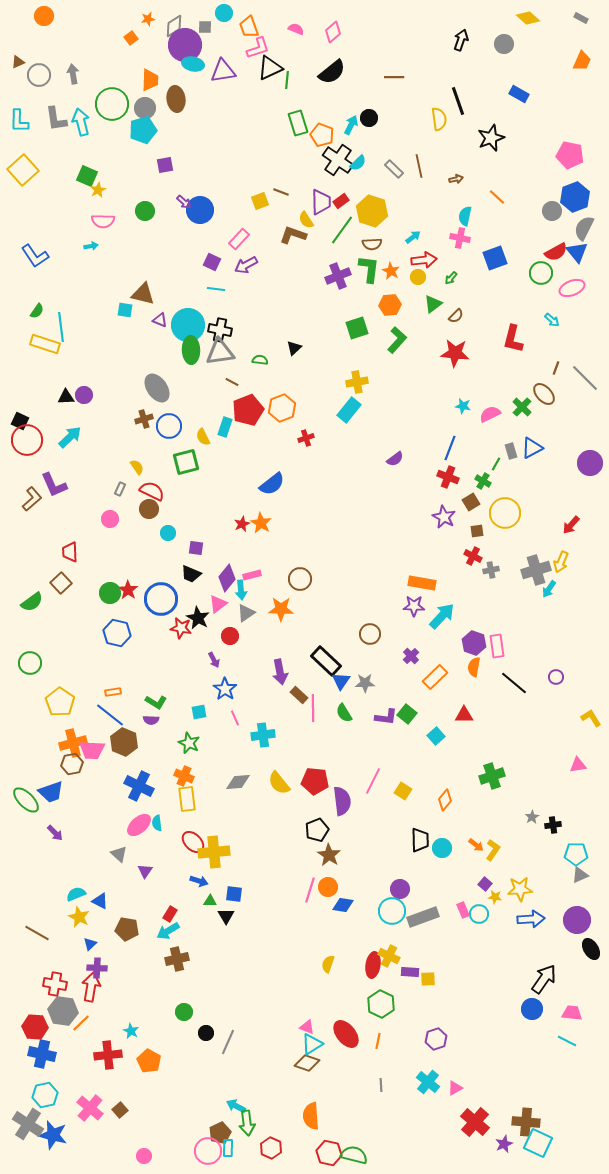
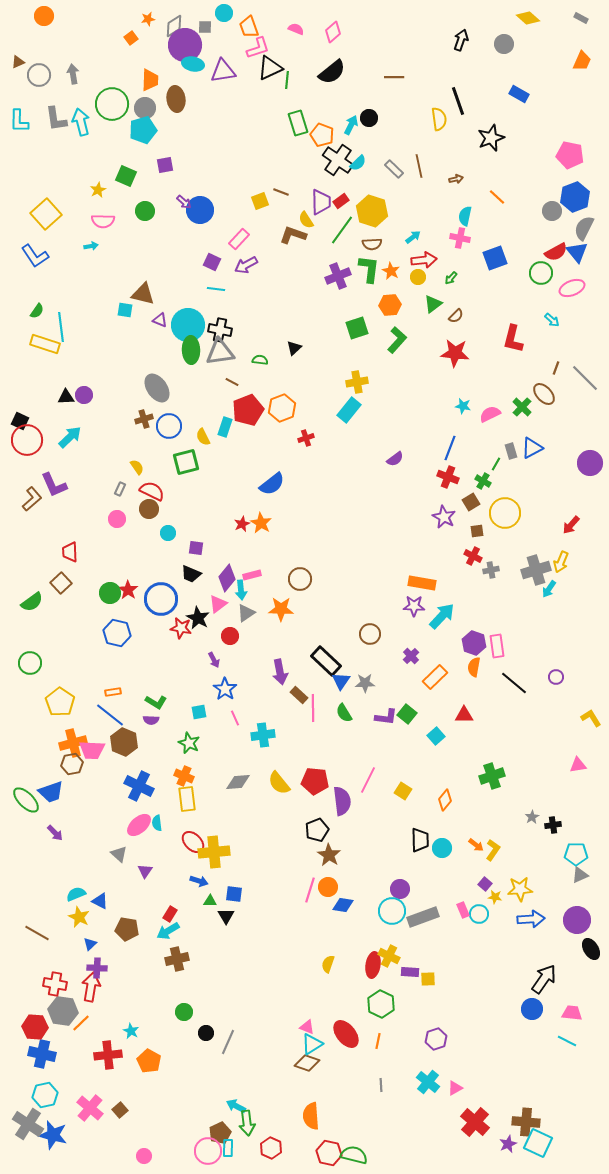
yellow square at (23, 170): moved 23 px right, 44 px down
green square at (87, 176): moved 39 px right
pink circle at (110, 519): moved 7 px right
pink line at (373, 781): moved 5 px left, 1 px up
purple star at (504, 1144): moved 4 px right
